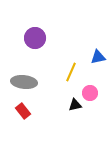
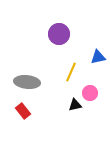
purple circle: moved 24 px right, 4 px up
gray ellipse: moved 3 px right
